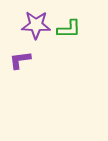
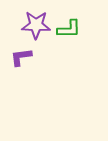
purple L-shape: moved 1 px right, 3 px up
